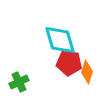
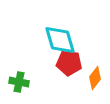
orange diamond: moved 8 px right, 6 px down; rotated 20 degrees clockwise
green cross: rotated 36 degrees clockwise
